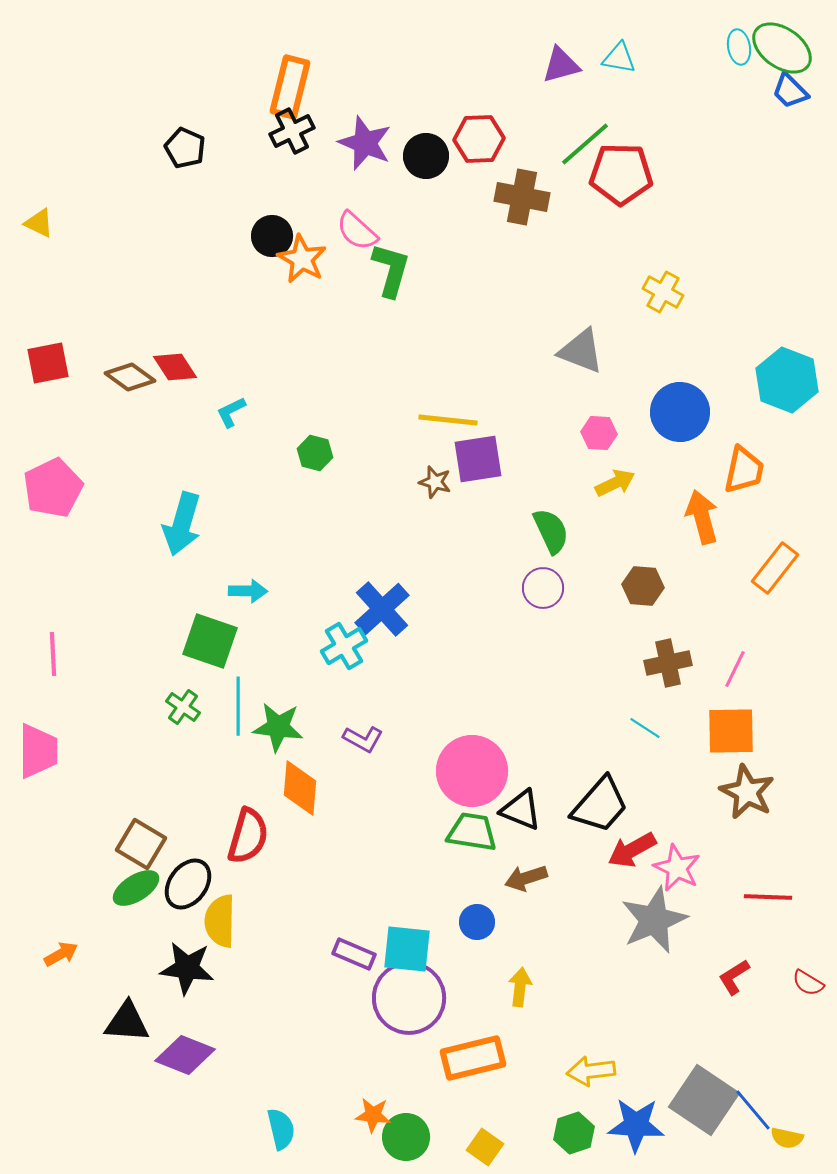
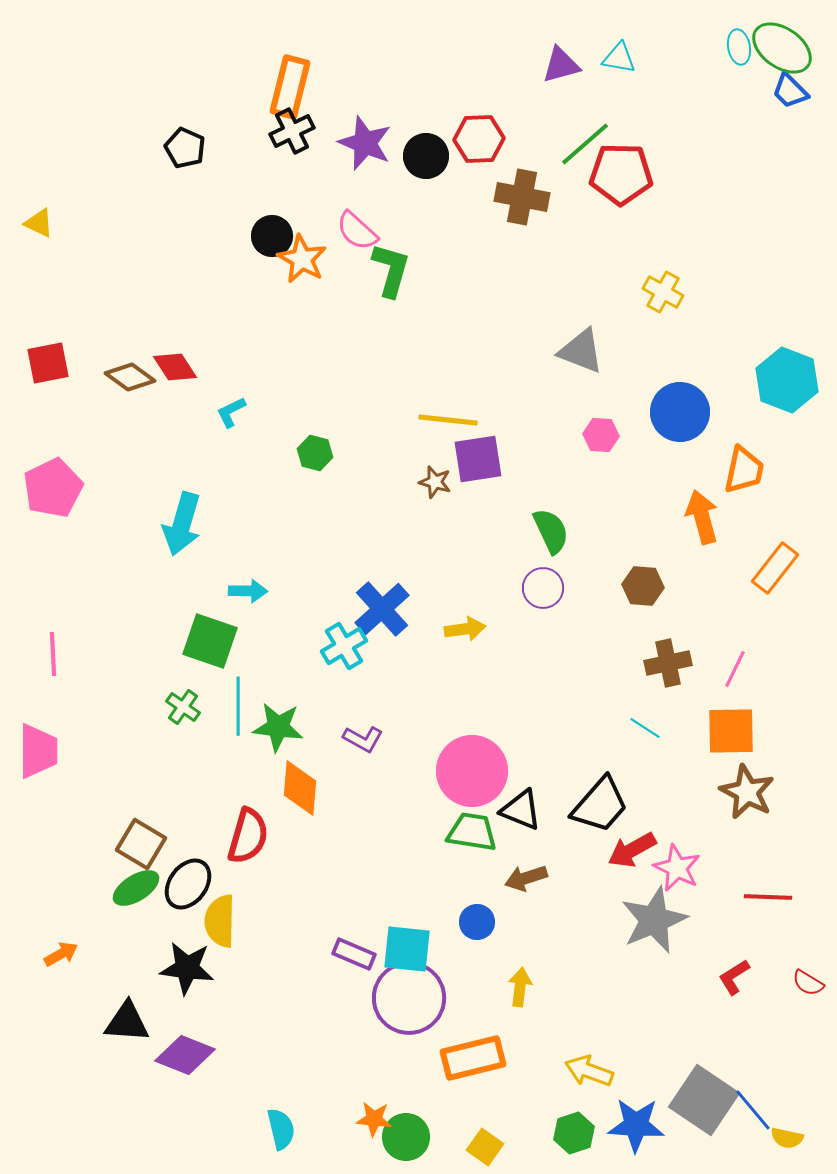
pink hexagon at (599, 433): moved 2 px right, 2 px down
yellow arrow at (615, 483): moved 150 px left, 146 px down; rotated 18 degrees clockwise
yellow arrow at (591, 1071): moved 2 px left; rotated 27 degrees clockwise
orange star at (373, 1115): moved 1 px right, 4 px down
